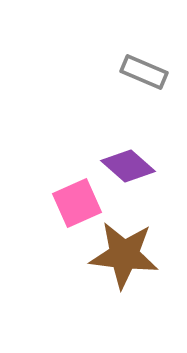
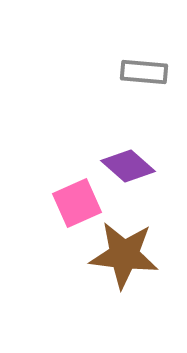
gray rectangle: rotated 18 degrees counterclockwise
